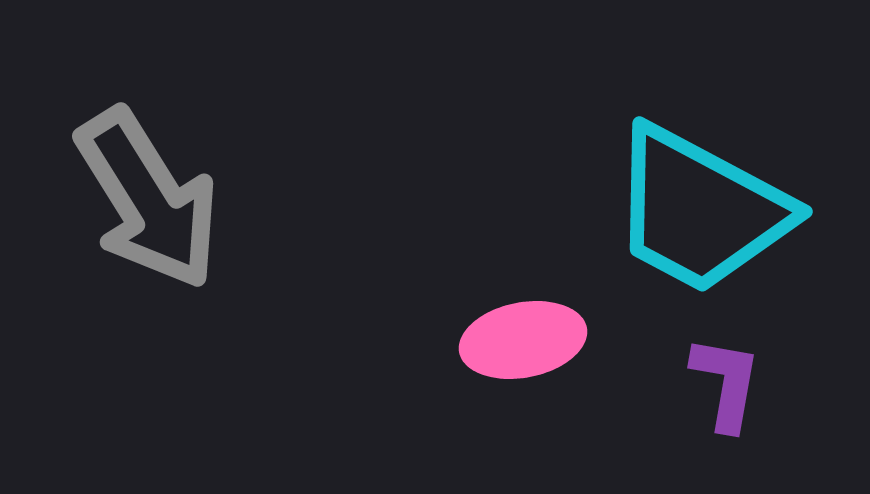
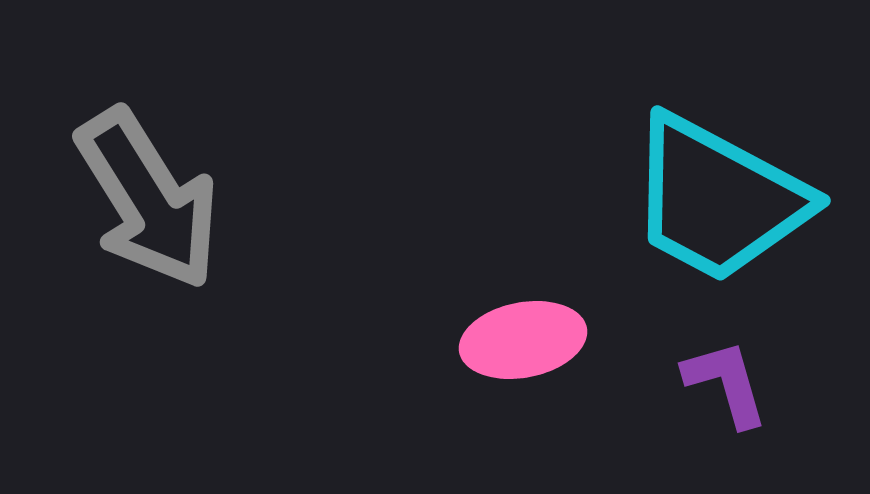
cyan trapezoid: moved 18 px right, 11 px up
purple L-shape: rotated 26 degrees counterclockwise
